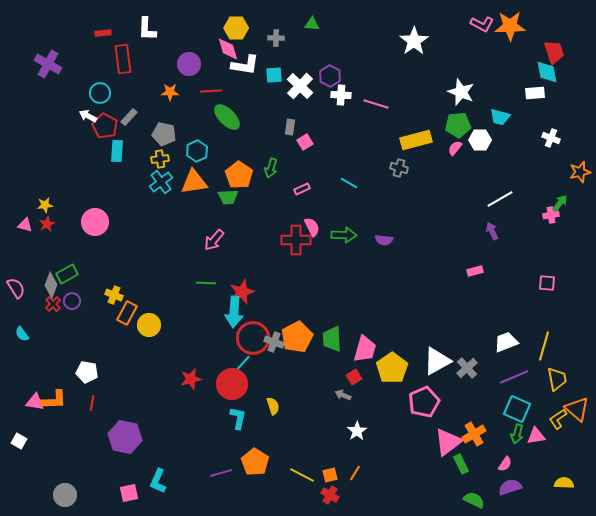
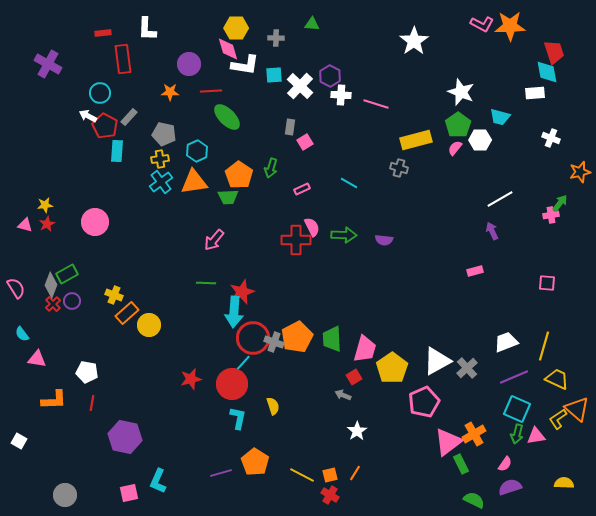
green pentagon at (458, 125): rotated 30 degrees counterclockwise
orange rectangle at (127, 313): rotated 20 degrees clockwise
yellow trapezoid at (557, 379): rotated 55 degrees counterclockwise
pink triangle at (35, 402): moved 2 px right, 43 px up
